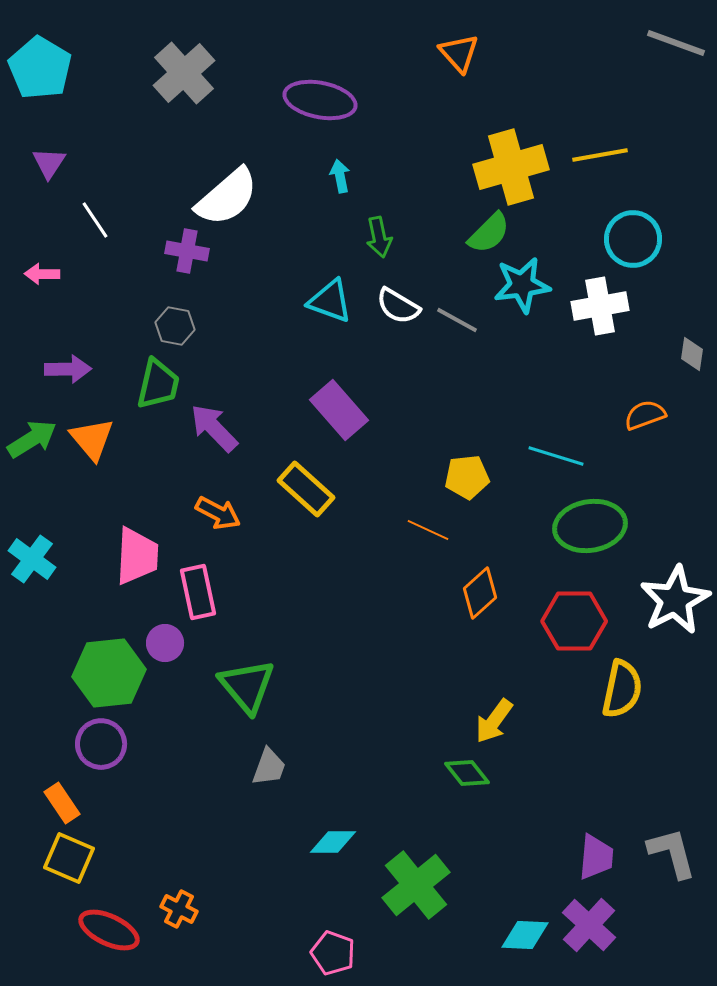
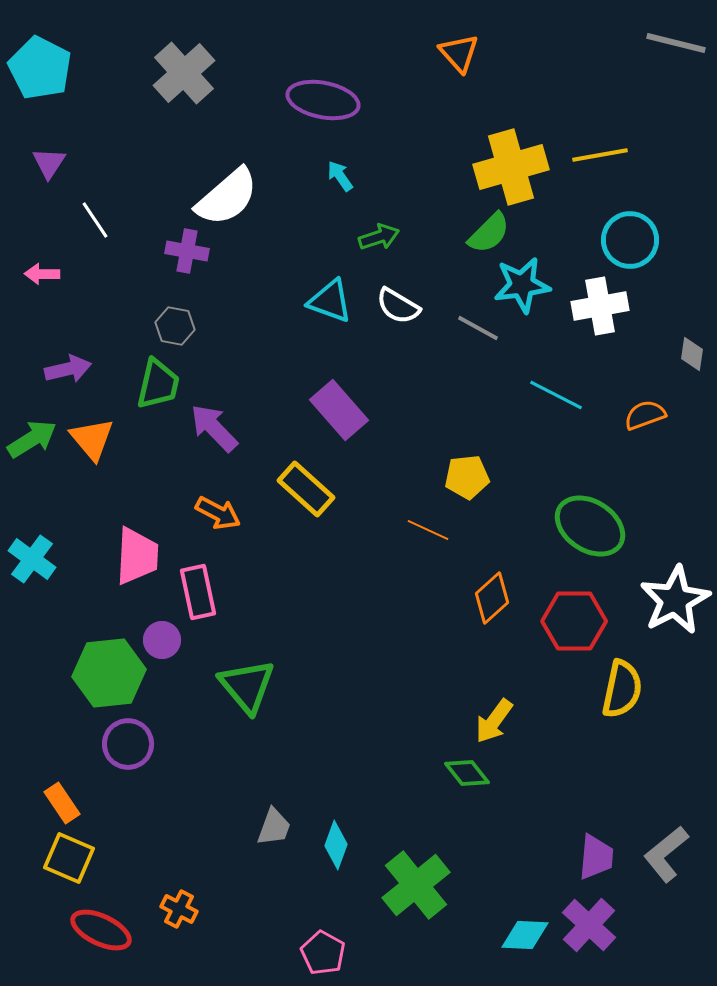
gray line at (676, 43): rotated 6 degrees counterclockwise
cyan pentagon at (40, 68): rotated 4 degrees counterclockwise
purple ellipse at (320, 100): moved 3 px right
cyan arrow at (340, 176): rotated 24 degrees counterclockwise
green arrow at (379, 237): rotated 96 degrees counterclockwise
cyan circle at (633, 239): moved 3 px left, 1 px down
gray line at (457, 320): moved 21 px right, 8 px down
purple arrow at (68, 369): rotated 12 degrees counterclockwise
cyan line at (556, 456): moved 61 px up; rotated 10 degrees clockwise
green ellipse at (590, 526): rotated 42 degrees clockwise
orange diamond at (480, 593): moved 12 px right, 5 px down
purple circle at (165, 643): moved 3 px left, 3 px up
purple circle at (101, 744): moved 27 px right
gray trapezoid at (269, 767): moved 5 px right, 60 px down
cyan diamond at (333, 842): moved 3 px right, 3 px down; rotated 69 degrees counterclockwise
gray L-shape at (672, 853): moved 6 px left, 1 px down; rotated 114 degrees counterclockwise
red ellipse at (109, 930): moved 8 px left
pink pentagon at (333, 953): moved 10 px left; rotated 9 degrees clockwise
